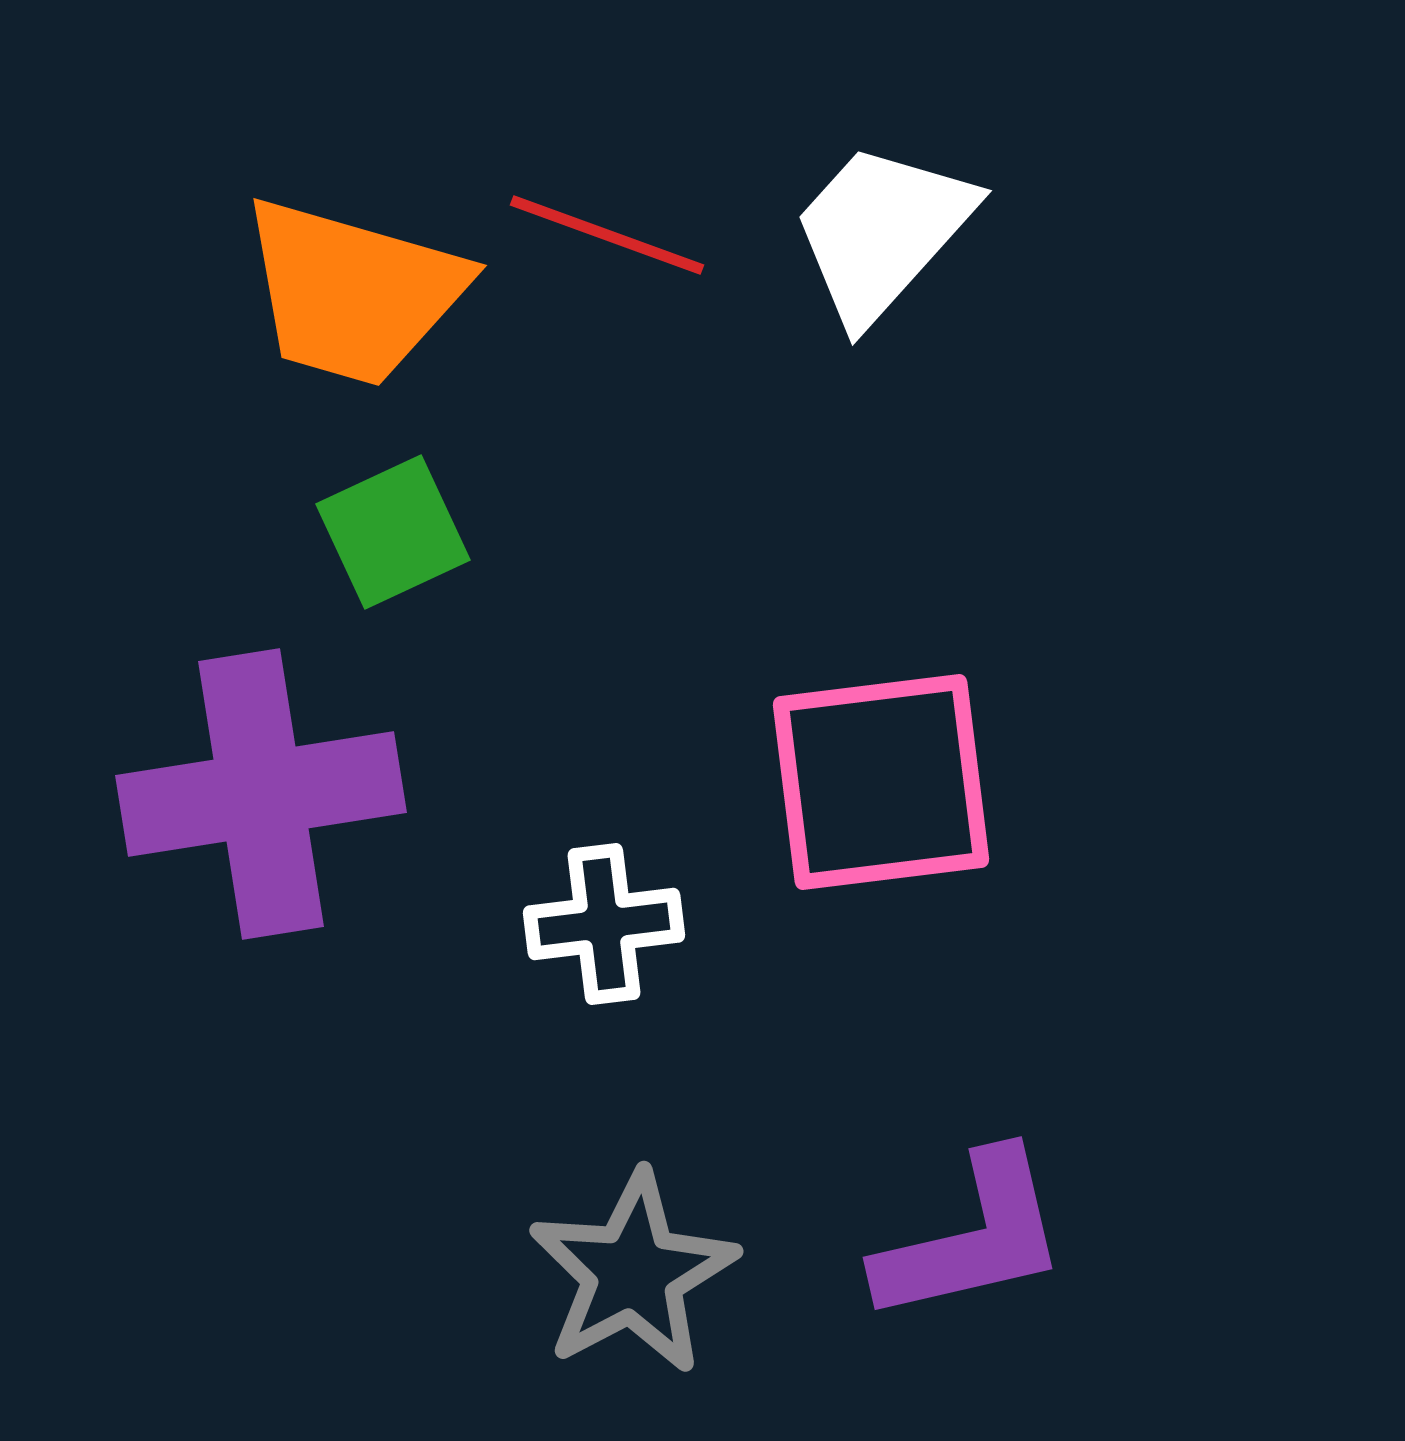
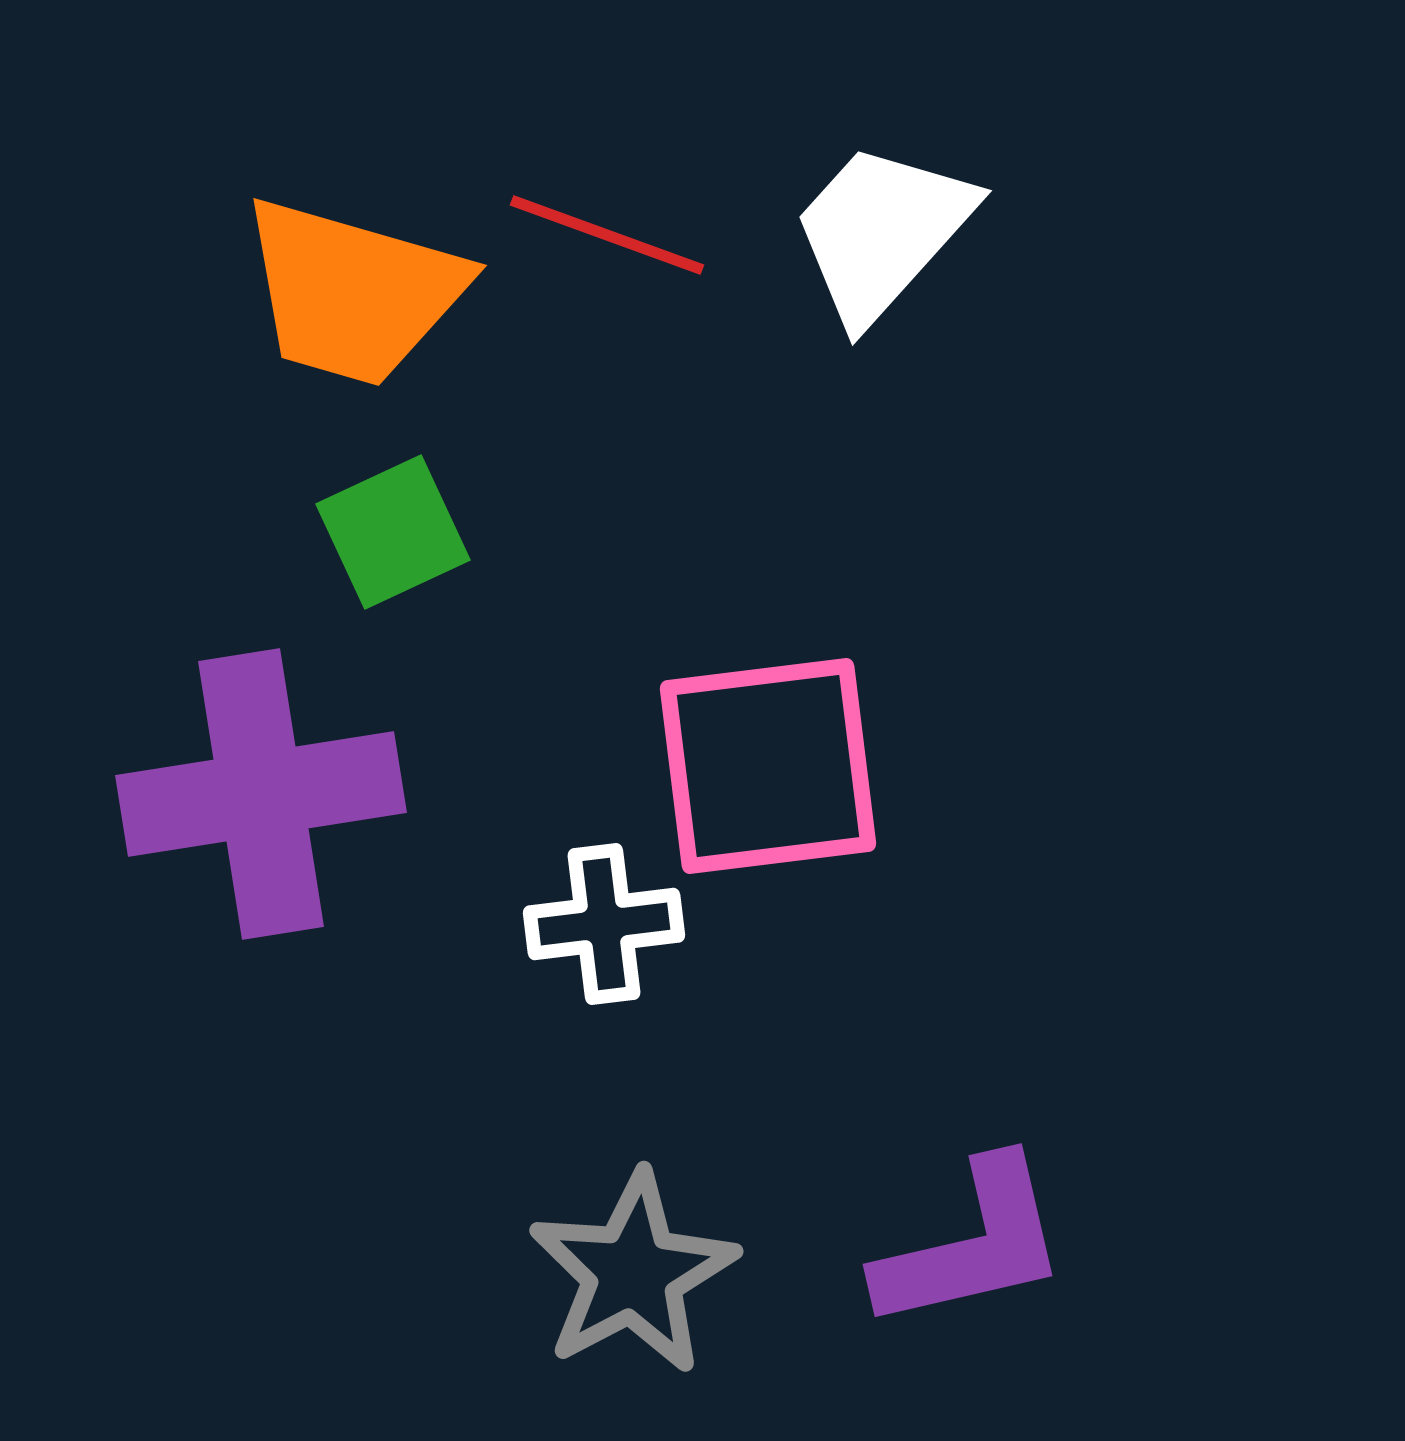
pink square: moved 113 px left, 16 px up
purple L-shape: moved 7 px down
